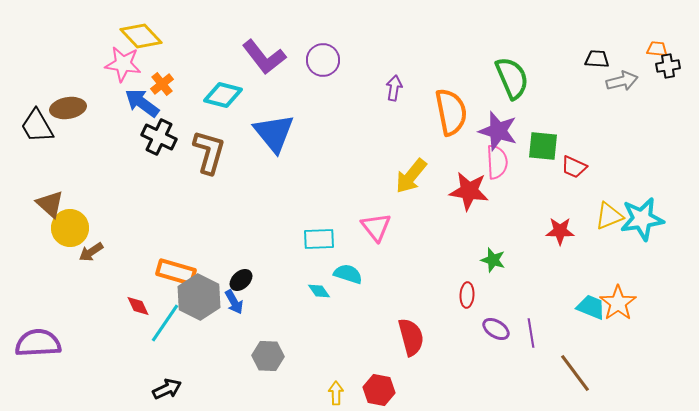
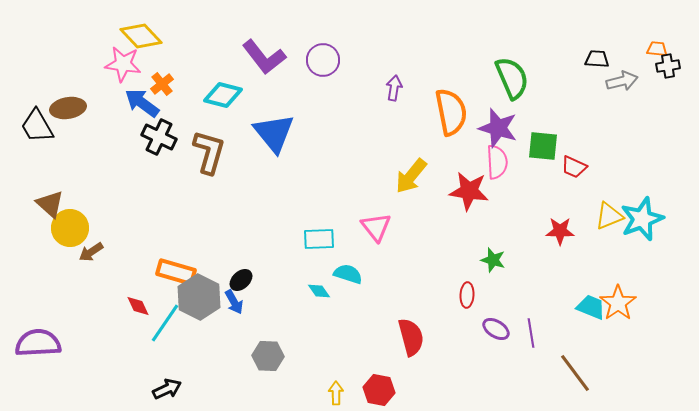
purple star at (498, 131): moved 3 px up
cyan star at (642, 219): rotated 12 degrees counterclockwise
